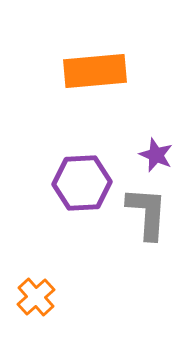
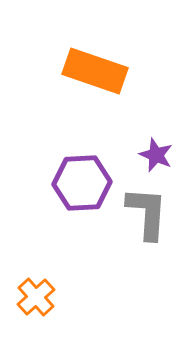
orange rectangle: rotated 24 degrees clockwise
